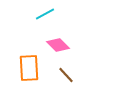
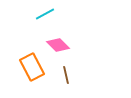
orange rectangle: moved 3 px right, 1 px up; rotated 24 degrees counterclockwise
brown line: rotated 30 degrees clockwise
